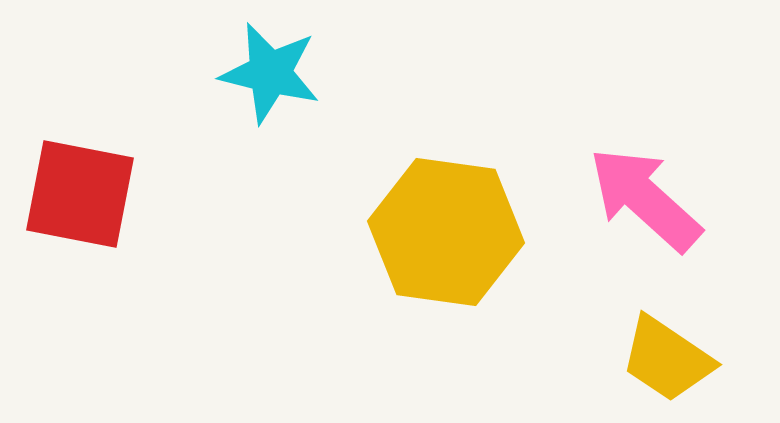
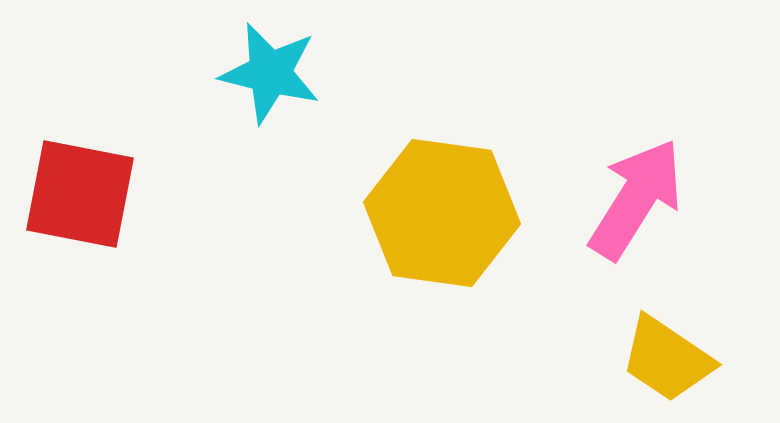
pink arrow: moved 9 px left; rotated 80 degrees clockwise
yellow hexagon: moved 4 px left, 19 px up
